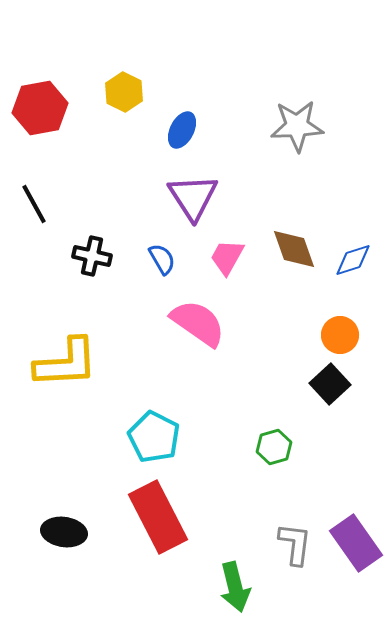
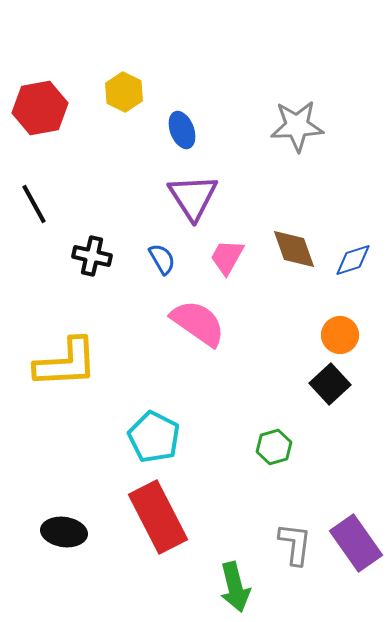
blue ellipse: rotated 48 degrees counterclockwise
